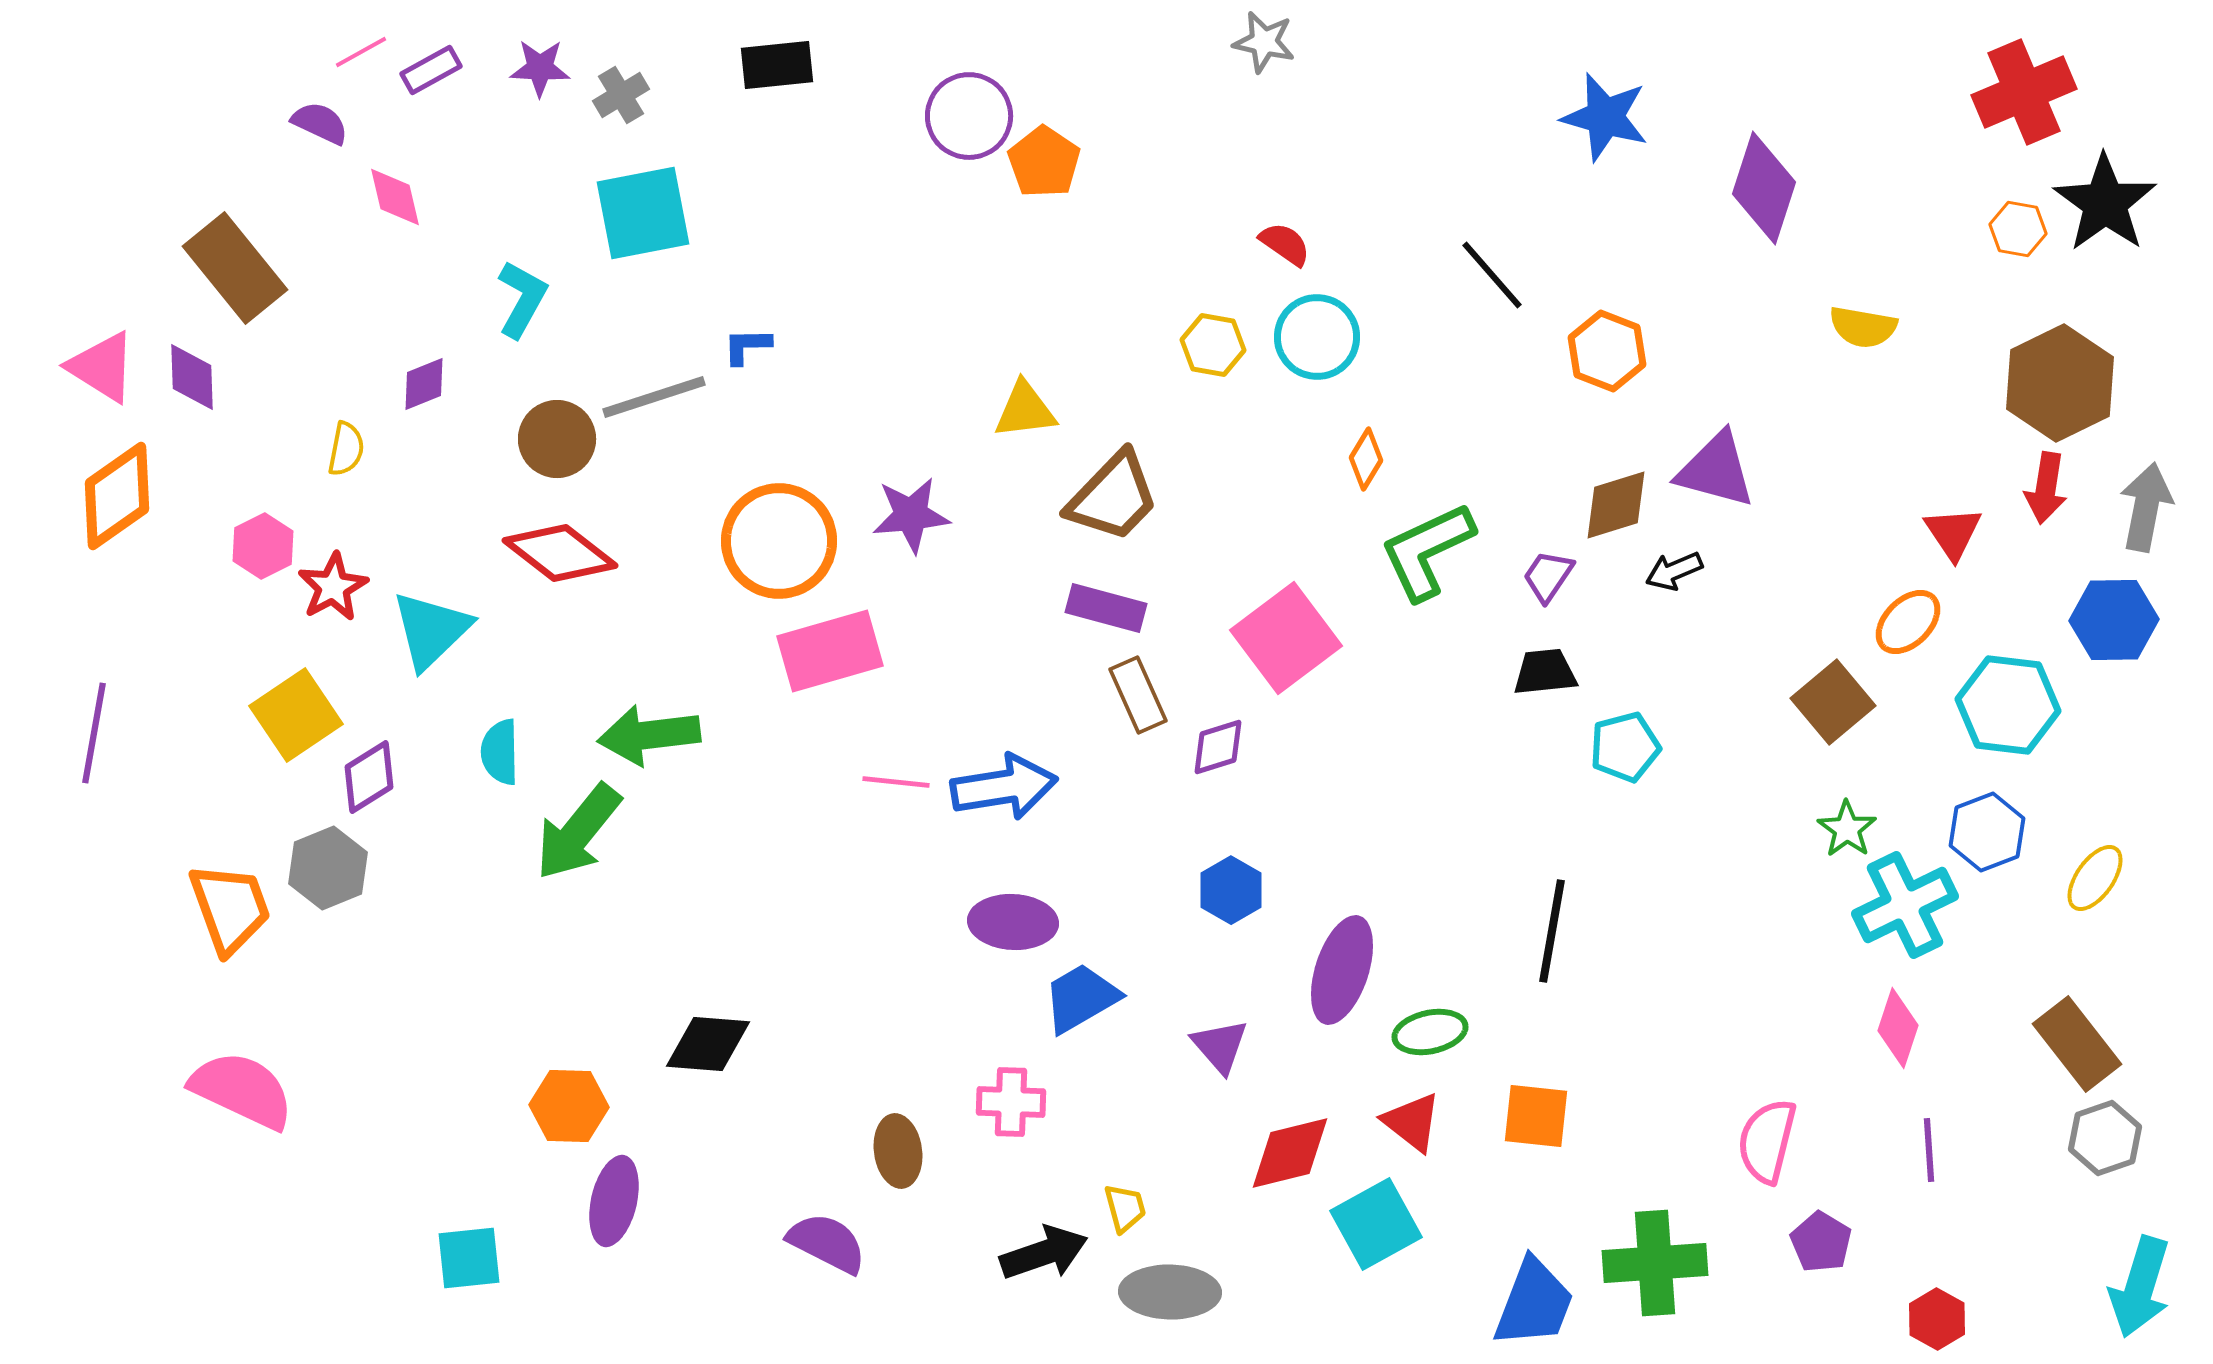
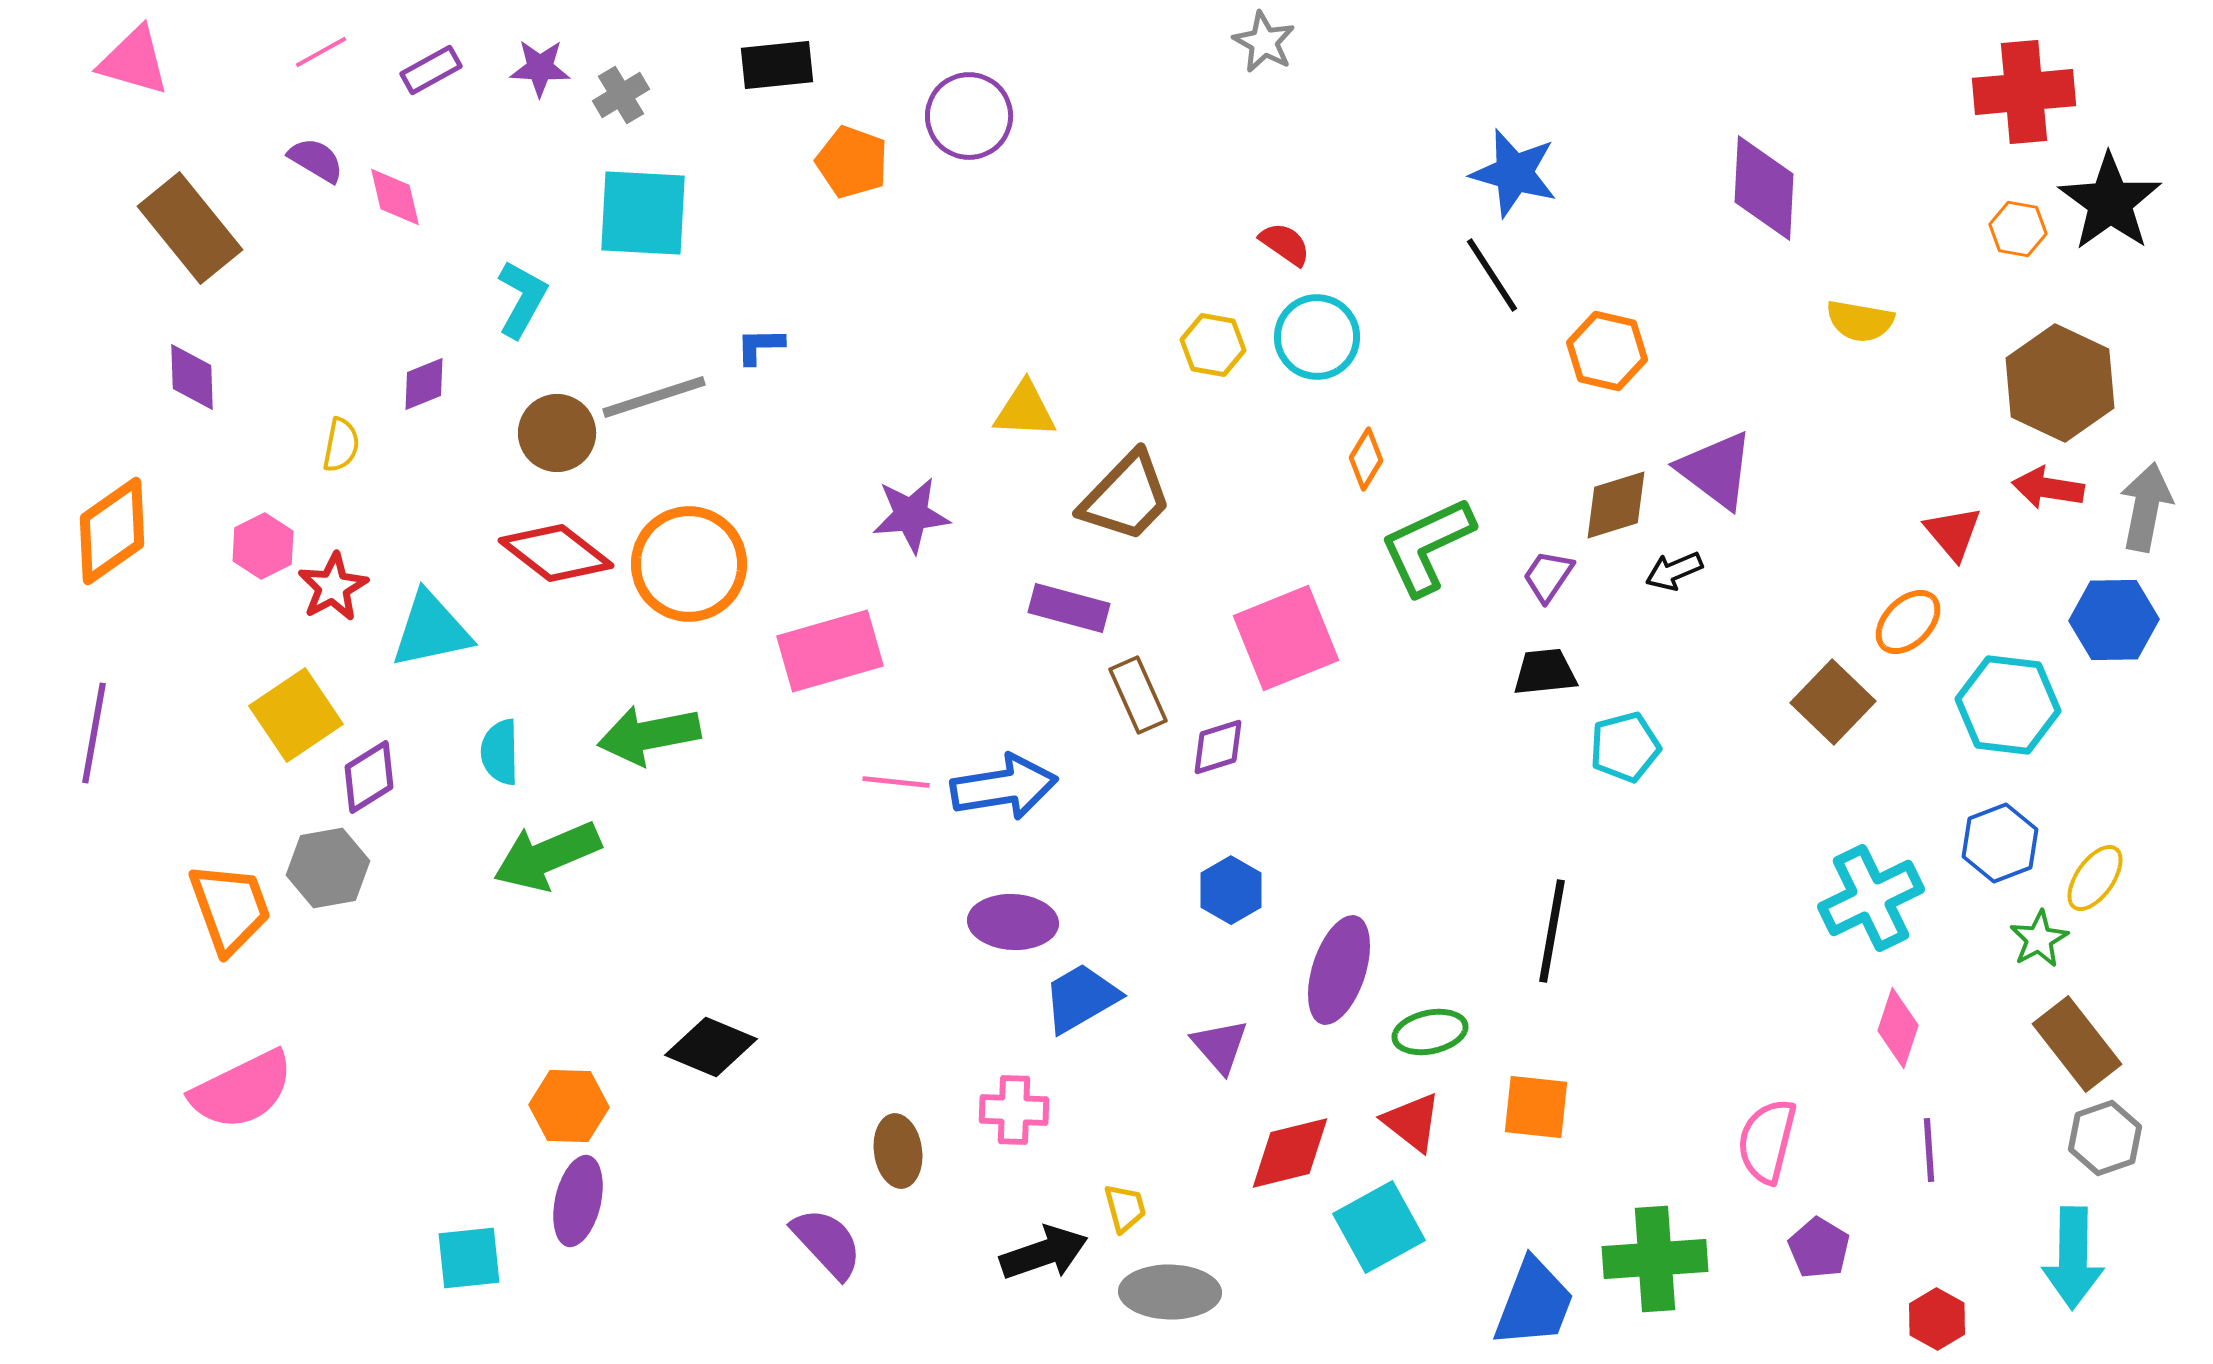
gray star at (1264, 42): rotated 16 degrees clockwise
pink line at (361, 52): moved 40 px left
red cross at (2024, 92): rotated 18 degrees clockwise
blue star at (1605, 117): moved 91 px left, 56 px down
purple semicircle at (320, 123): moved 4 px left, 37 px down; rotated 6 degrees clockwise
orange pentagon at (1044, 162): moved 192 px left; rotated 14 degrees counterclockwise
purple diamond at (1764, 188): rotated 15 degrees counterclockwise
black star at (2105, 203): moved 5 px right, 1 px up
cyan square at (643, 213): rotated 14 degrees clockwise
brown rectangle at (235, 268): moved 45 px left, 40 px up
black line at (1492, 275): rotated 8 degrees clockwise
yellow semicircle at (1863, 327): moved 3 px left, 6 px up
blue L-shape at (747, 346): moved 13 px right
orange hexagon at (1607, 351): rotated 8 degrees counterclockwise
pink triangle at (102, 367): moved 32 px right, 306 px up; rotated 16 degrees counterclockwise
brown hexagon at (2060, 383): rotated 9 degrees counterclockwise
yellow triangle at (1025, 410): rotated 10 degrees clockwise
brown circle at (557, 439): moved 6 px up
yellow semicircle at (346, 449): moved 5 px left, 4 px up
purple triangle at (1716, 470): rotated 22 degrees clockwise
red arrow at (2046, 488): moved 2 px right; rotated 90 degrees clockwise
orange diamond at (117, 496): moved 5 px left, 35 px down
brown trapezoid at (1113, 497): moved 13 px right
red triangle at (1953, 533): rotated 6 degrees counterclockwise
orange circle at (779, 541): moved 90 px left, 23 px down
green L-shape at (1427, 551): moved 5 px up
red diamond at (560, 553): moved 4 px left
purple rectangle at (1106, 608): moved 37 px left
cyan triangle at (431, 630): rotated 32 degrees clockwise
pink square at (1286, 638): rotated 15 degrees clockwise
brown square at (1833, 702): rotated 6 degrees counterclockwise
green arrow at (649, 735): rotated 4 degrees counterclockwise
green star at (1847, 829): moved 192 px right, 110 px down; rotated 8 degrees clockwise
green arrow at (578, 832): moved 31 px left, 24 px down; rotated 28 degrees clockwise
blue hexagon at (1987, 832): moved 13 px right, 11 px down
gray hexagon at (328, 868): rotated 12 degrees clockwise
cyan cross at (1905, 905): moved 34 px left, 7 px up
purple ellipse at (1342, 970): moved 3 px left
black diamond at (708, 1044): moved 3 px right, 3 px down; rotated 18 degrees clockwise
pink semicircle at (242, 1090): rotated 129 degrees clockwise
pink cross at (1011, 1102): moved 3 px right, 8 px down
orange square at (1536, 1116): moved 9 px up
purple ellipse at (614, 1201): moved 36 px left
cyan square at (1376, 1224): moved 3 px right, 3 px down
purple pentagon at (1821, 1242): moved 2 px left, 6 px down
purple semicircle at (827, 1243): rotated 20 degrees clockwise
green cross at (1655, 1263): moved 4 px up
cyan arrow at (2140, 1287): moved 67 px left, 29 px up; rotated 16 degrees counterclockwise
